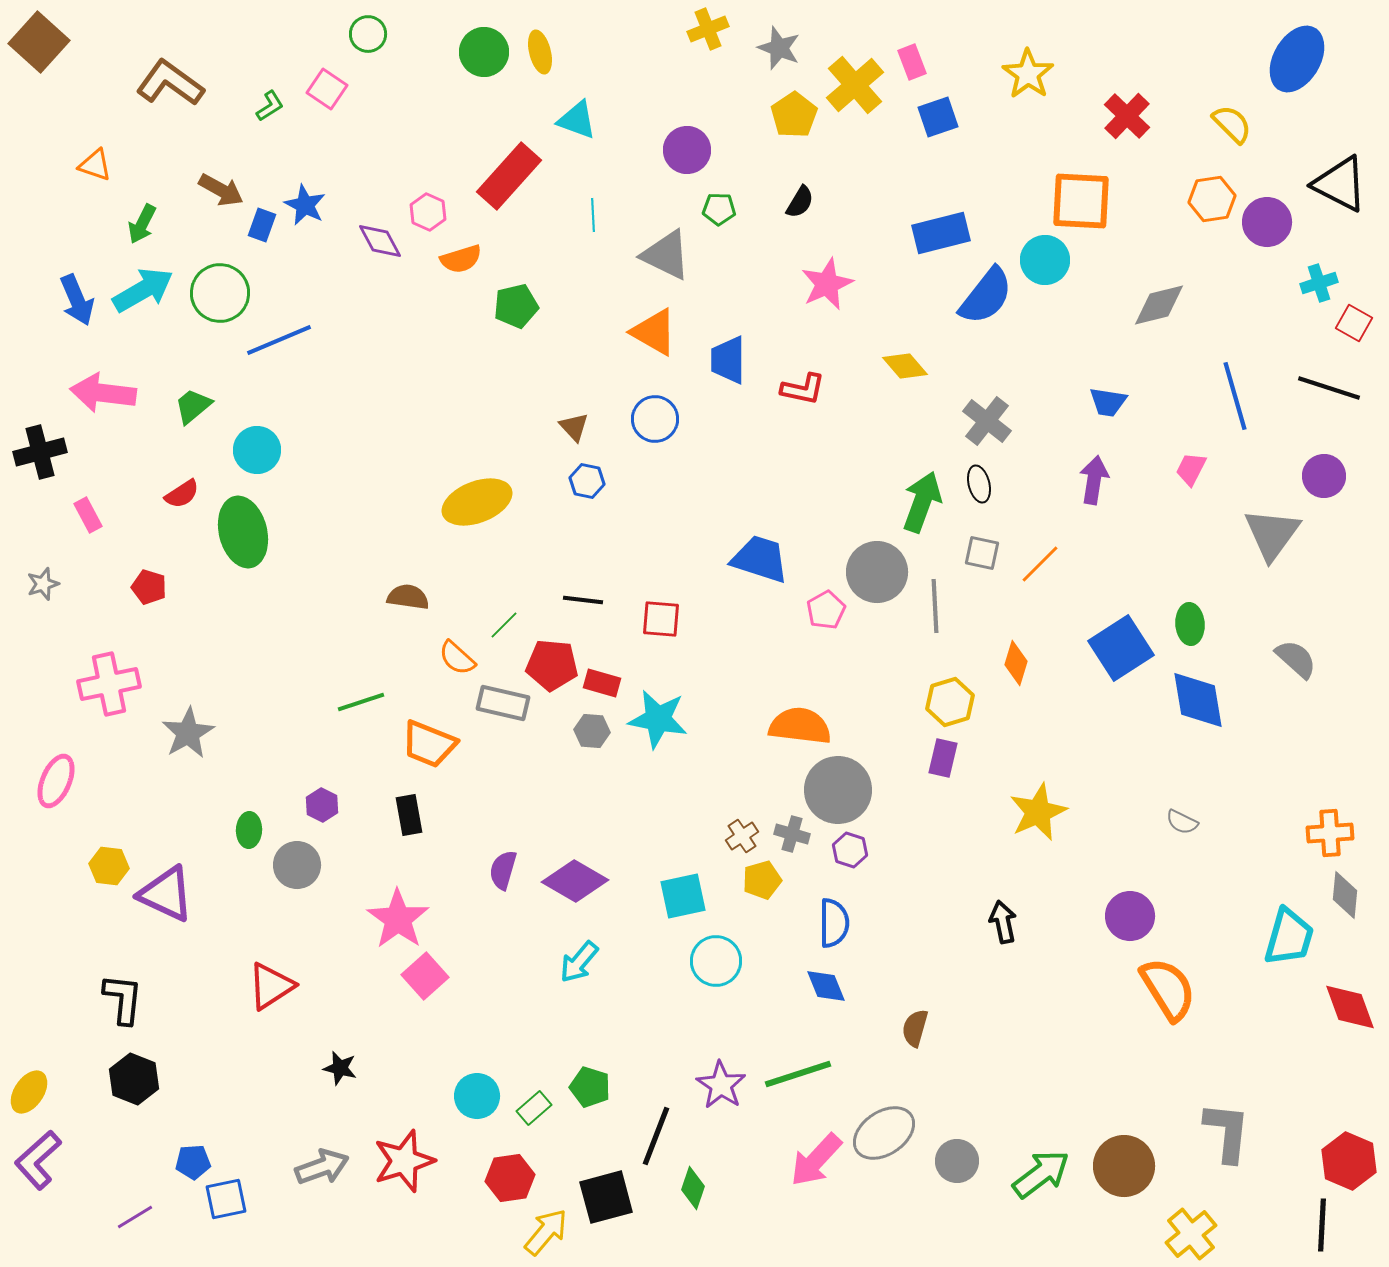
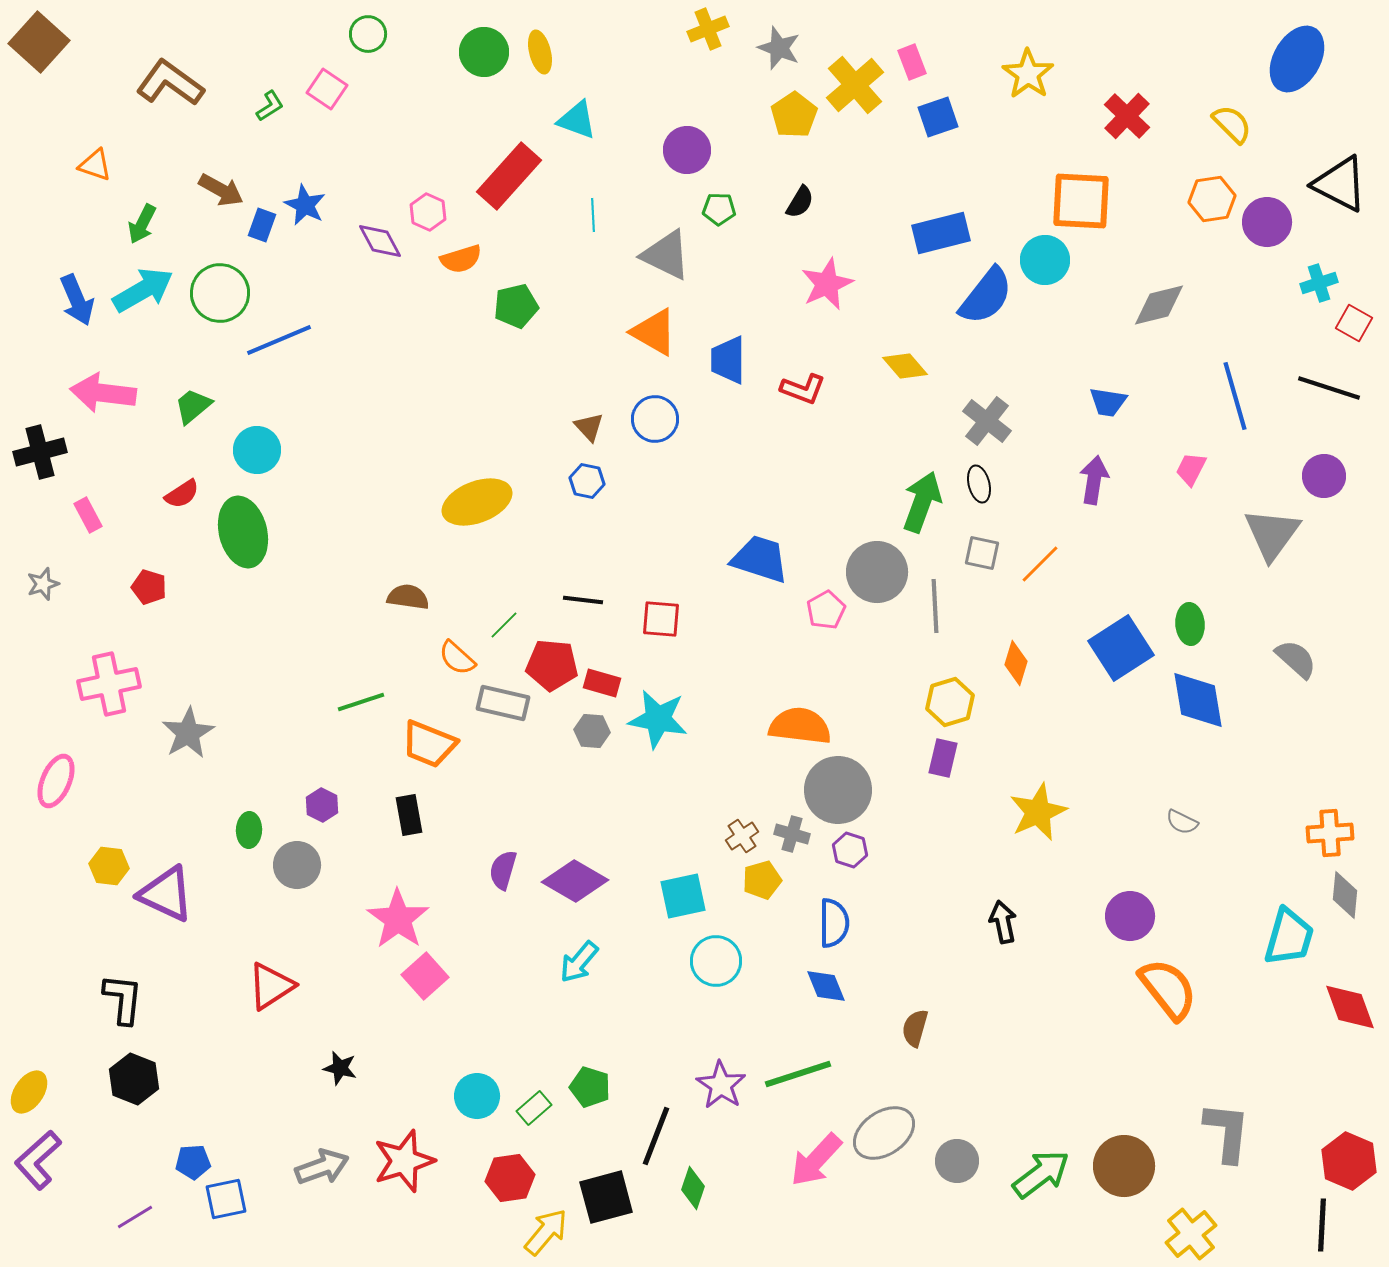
red L-shape at (803, 389): rotated 9 degrees clockwise
brown triangle at (574, 427): moved 15 px right
orange semicircle at (1168, 989): rotated 6 degrees counterclockwise
